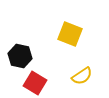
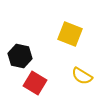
yellow semicircle: rotated 65 degrees clockwise
